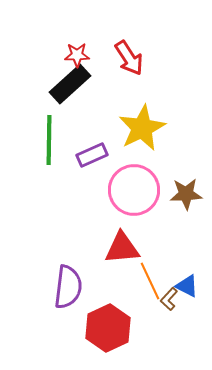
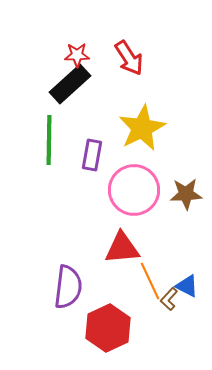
purple rectangle: rotated 56 degrees counterclockwise
